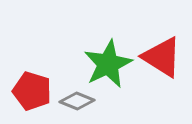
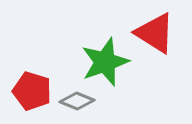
red triangle: moved 7 px left, 24 px up
green star: moved 3 px left, 2 px up; rotated 6 degrees clockwise
